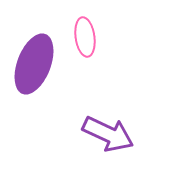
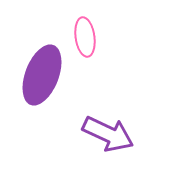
purple ellipse: moved 8 px right, 11 px down
